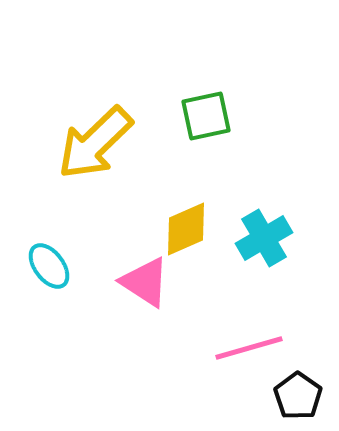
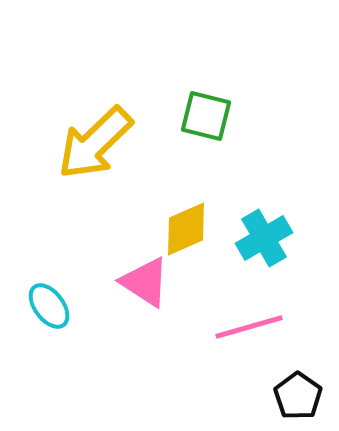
green square: rotated 26 degrees clockwise
cyan ellipse: moved 40 px down
pink line: moved 21 px up
